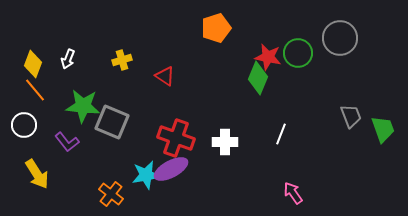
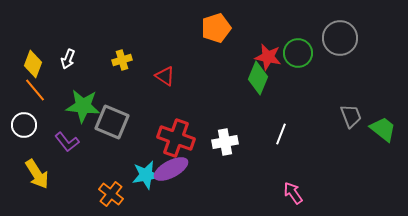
green trapezoid: rotated 32 degrees counterclockwise
white cross: rotated 10 degrees counterclockwise
